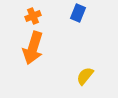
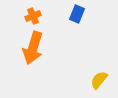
blue rectangle: moved 1 px left, 1 px down
yellow semicircle: moved 14 px right, 4 px down
